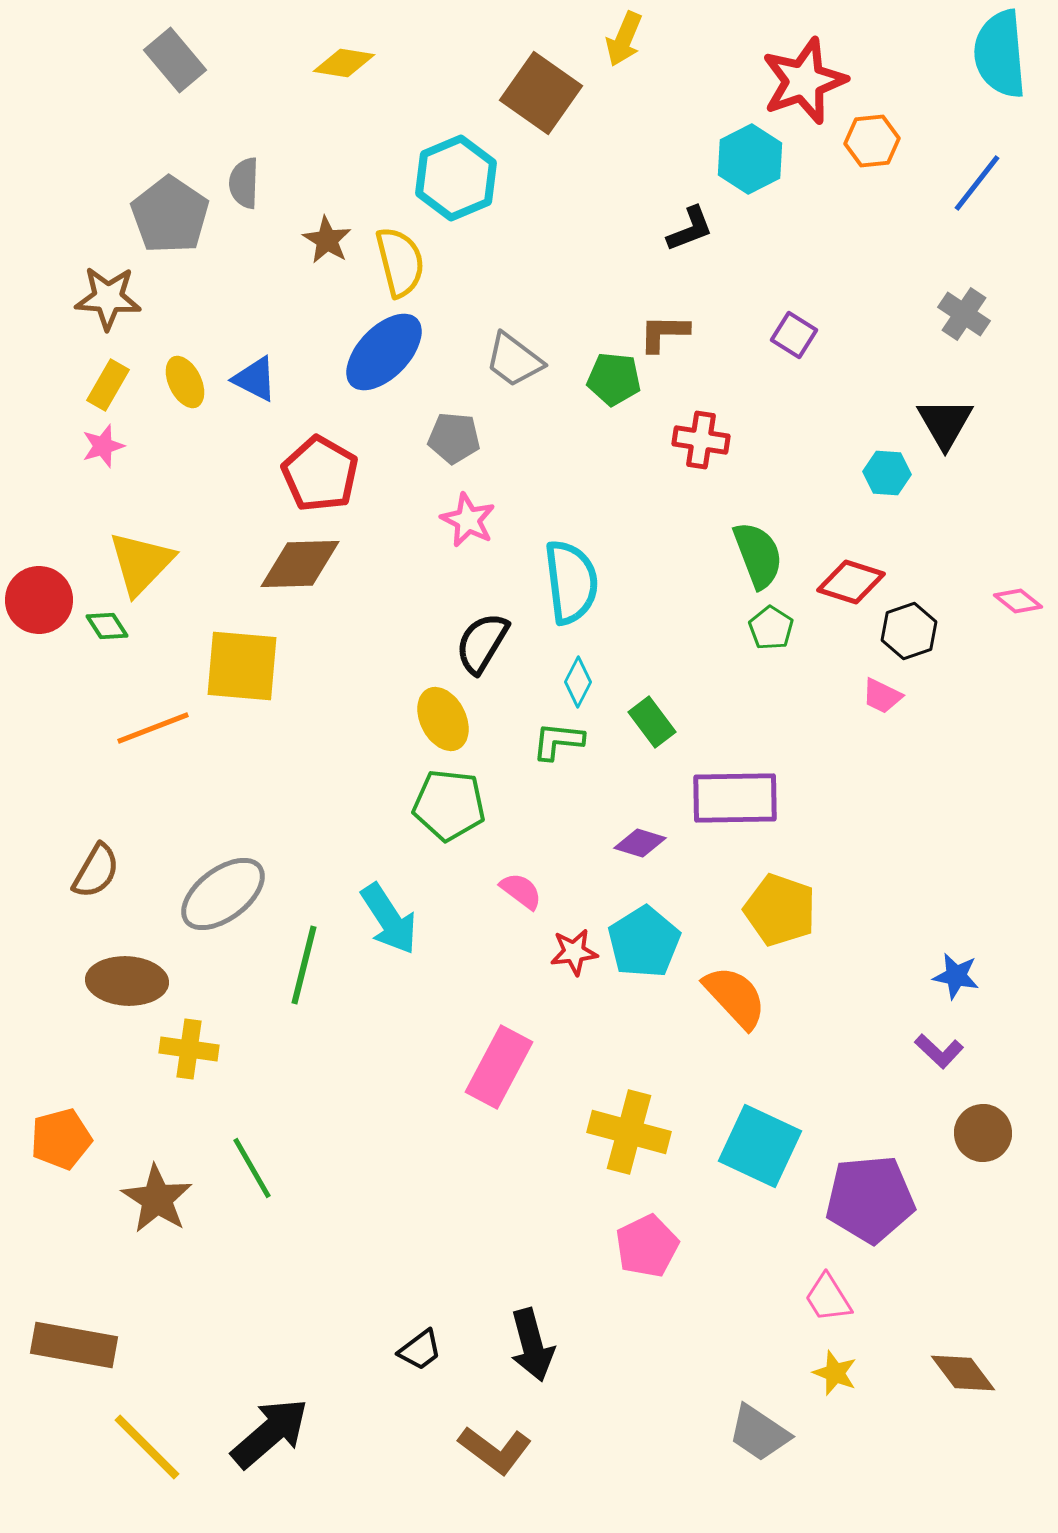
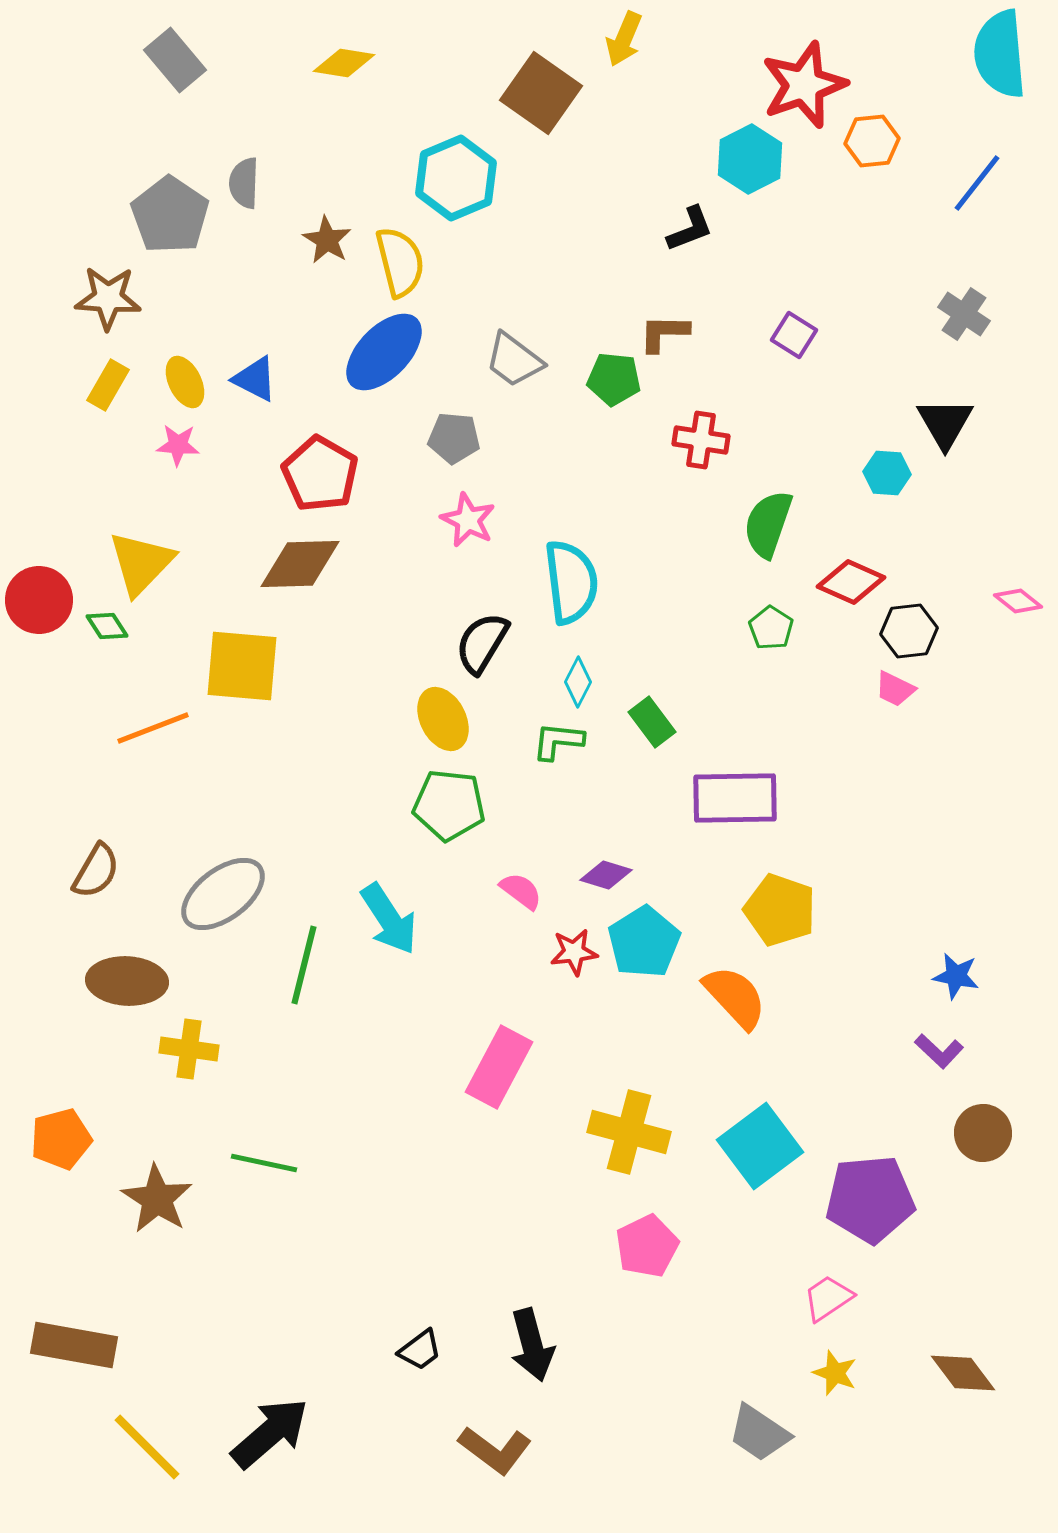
red star at (804, 81): moved 4 px down
pink star at (103, 446): moved 75 px right, 1 px up; rotated 21 degrees clockwise
green semicircle at (758, 555): moved 10 px right, 31 px up; rotated 140 degrees counterclockwise
red diamond at (851, 582): rotated 6 degrees clockwise
black hexagon at (909, 631): rotated 12 degrees clockwise
pink trapezoid at (882, 696): moved 13 px right, 7 px up
purple diamond at (640, 843): moved 34 px left, 32 px down
cyan square at (760, 1146): rotated 28 degrees clockwise
green line at (252, 1168): moved 12 px right, 5 px up; rotated 48 degrees counterclockwise
pink trapezoid at (828, 1298): rotated 88 degrees clockwise
